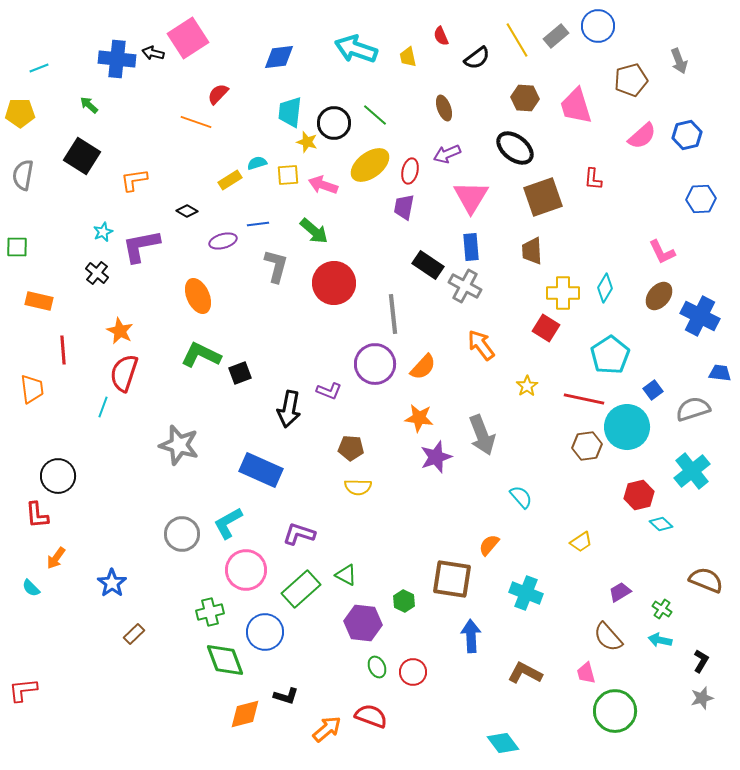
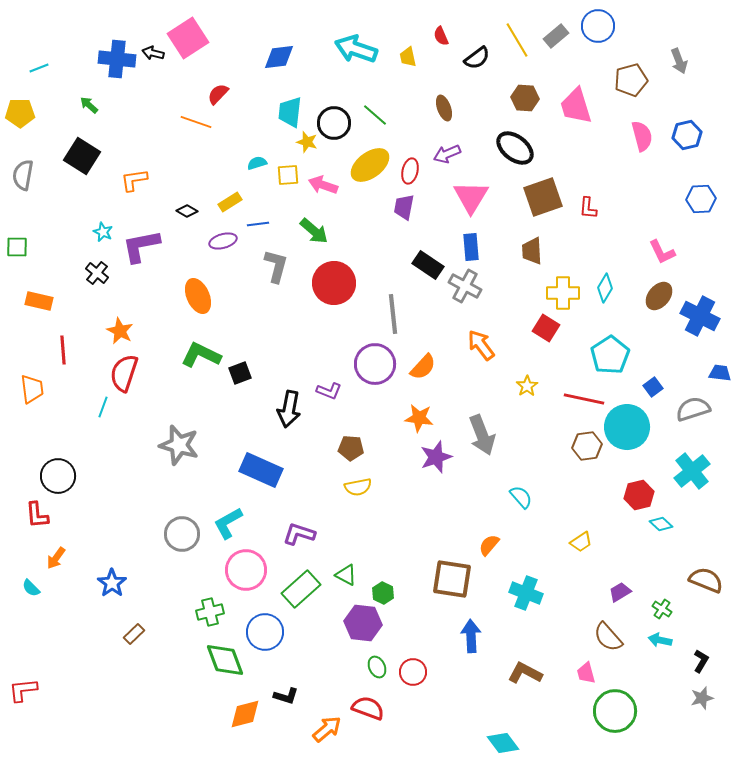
pink semicircle at (642, 136): rotated 64 degrees counterclockwise
red L-shape at (593, 179): moved 5 px left, 29 px down
yellow rectangle at (230, 180): moved 22 px down
cyan star at (103, 232): rotated 24 degrees counterclockwise
blue square at (653, 390): moved 3 px up
yellow semicircle at (358, 487): rotated 12 degrees counterclockwise
green hexagon at (404, 601): moved 21 px left, 8 px up
red semicircle at (371, 716): moved 3 px left, 8 px up
